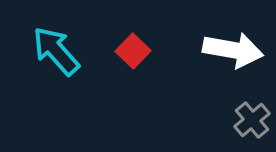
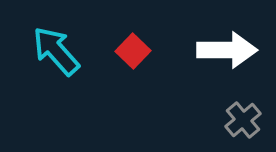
white arrow: moved 6 px left; rotated 10 degrees counterclockwise
gray cross: moved 9 px left
